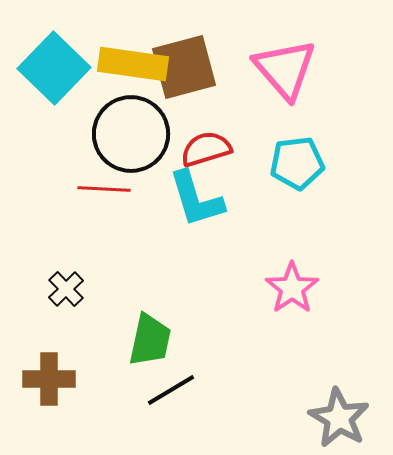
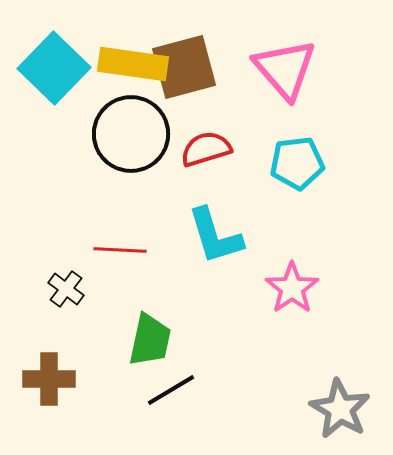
red line: moved 16 px right, 61 px down
cyan L-shape: moved 19 px right, 37 px down
black cross: rotated 9 degrees counterclockwise
gray star: moved 1 px right, 9 px up
